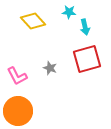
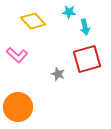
gray star: moved 8 px right, 6 px down
pink L-shape: moved 21 px up; rotated 20 degrees counterclockwise
orange circle: moved 4 px up
